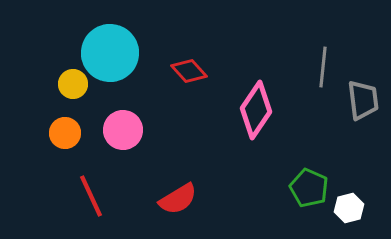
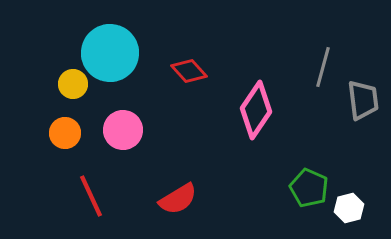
gray line: rotated 9 degrees clockwise
